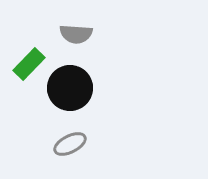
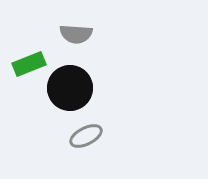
green rectangle: rotated 24 degrees clockwise
gray ellipse: moved 16 px right, 8 px up
